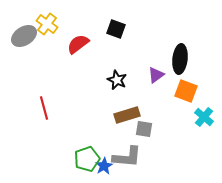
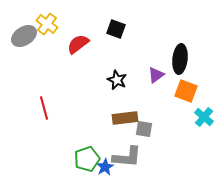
brown rectangle: moved 2 px left, 3 px down; rotated 10 degrees clockwise
blue star: moved 1 px right, 1 px down
